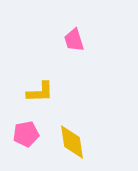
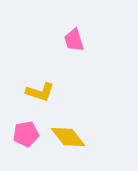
yellow L-shape: rotated 20 degrees clockwise
yellow diamond: moved 4 px left, 5 px up; rotated 30 degrees counterclockwise
